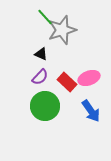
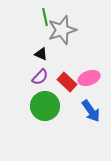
green line: rotated 30 degrees clockwise
